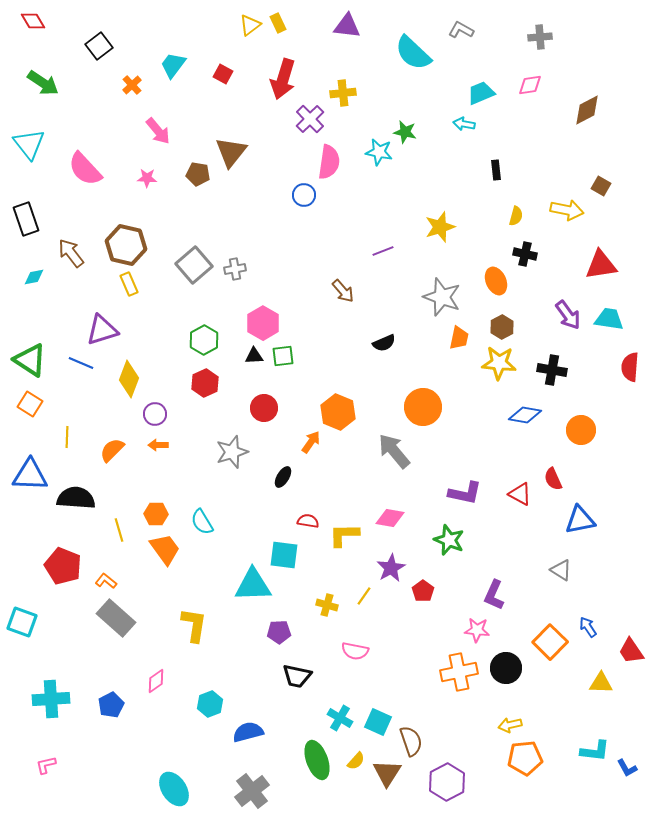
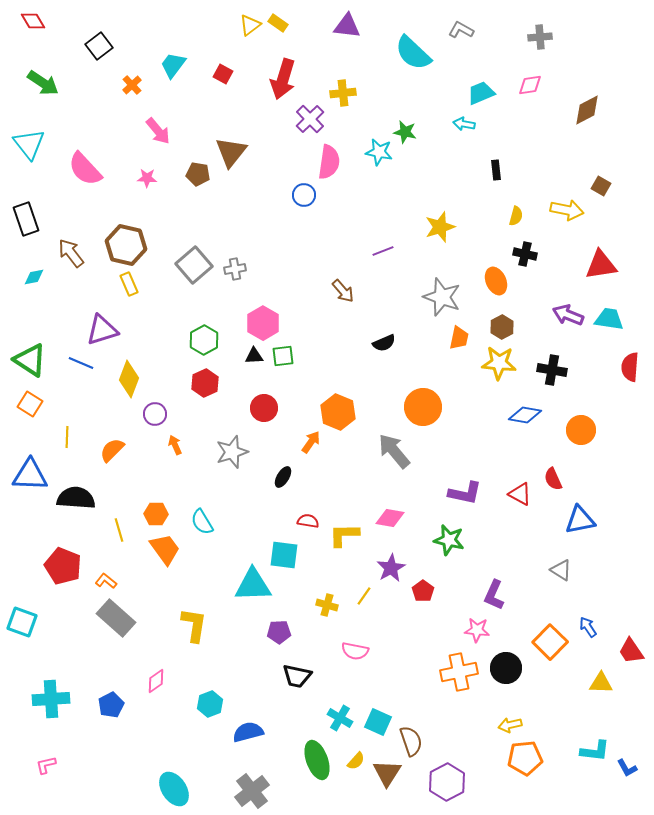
yellow rectangle at (278, 23): rotated 30 degrees counterclockwise
purple arrow at (568, 315): rotated 148 degrees clockwise
orange arrow at (158, 445): moved 17 px right; rotated 66 degrees clockwise
green star at (449, 540): rotated 8 degrees counterclockwise
